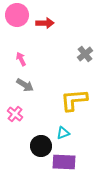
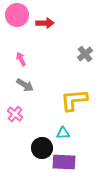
cyan triangle: rotated 16 degrees clockwise
black circle: moved 1 px right, 2 px down
